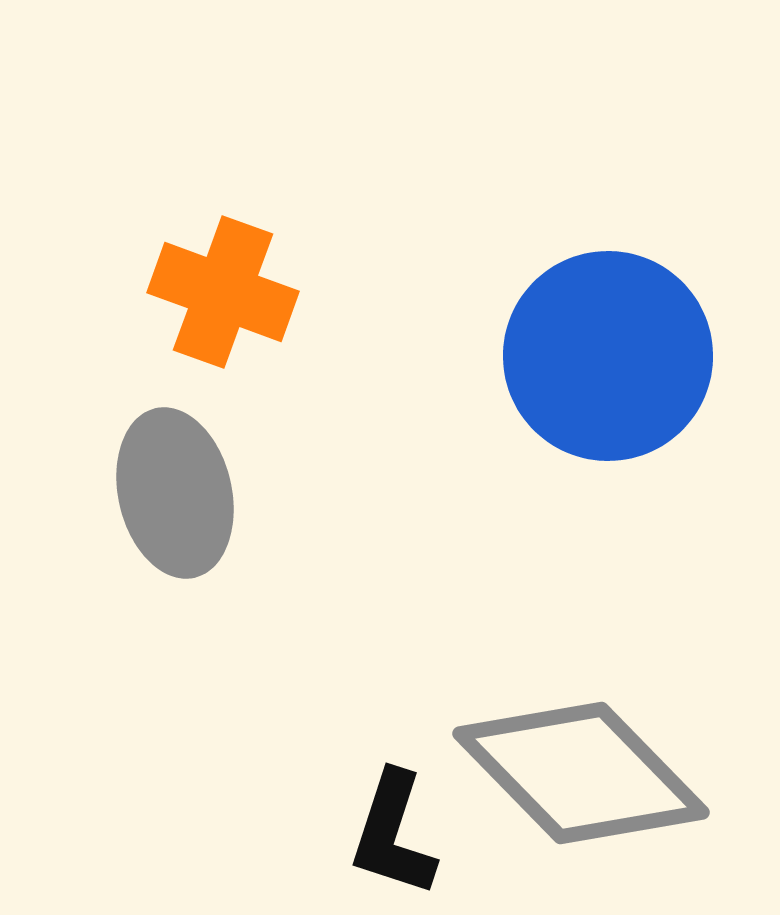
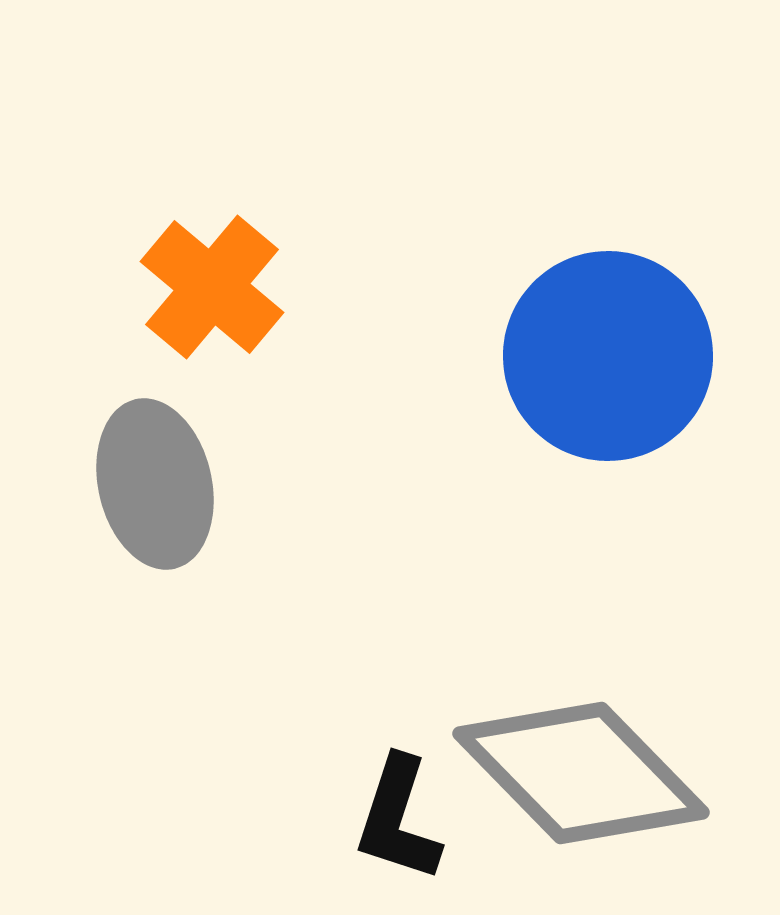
orange cross: moved 11 px left, 5 px up; rotated 20 degrees clockwise
gray ellipse: moved 20 px left, 9 px up
black L-shape: moved 5 px right, 15 px up
